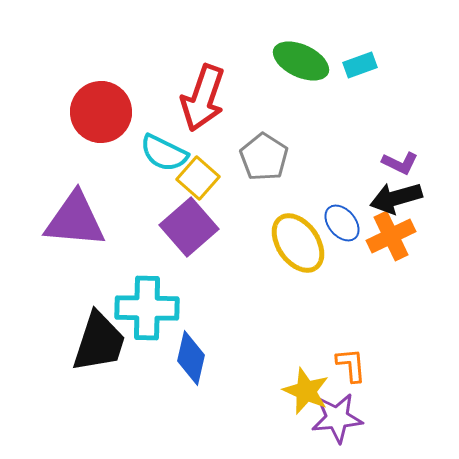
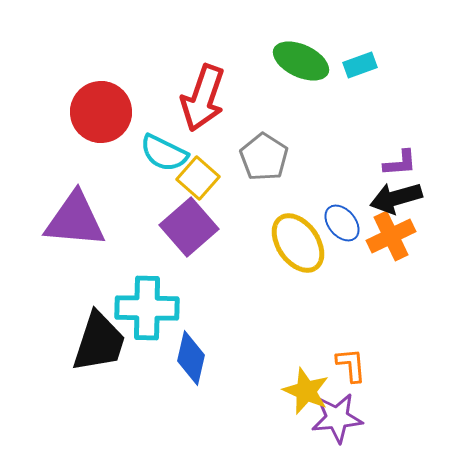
purple L-shape: rotated 30 degrees counterclockwise
